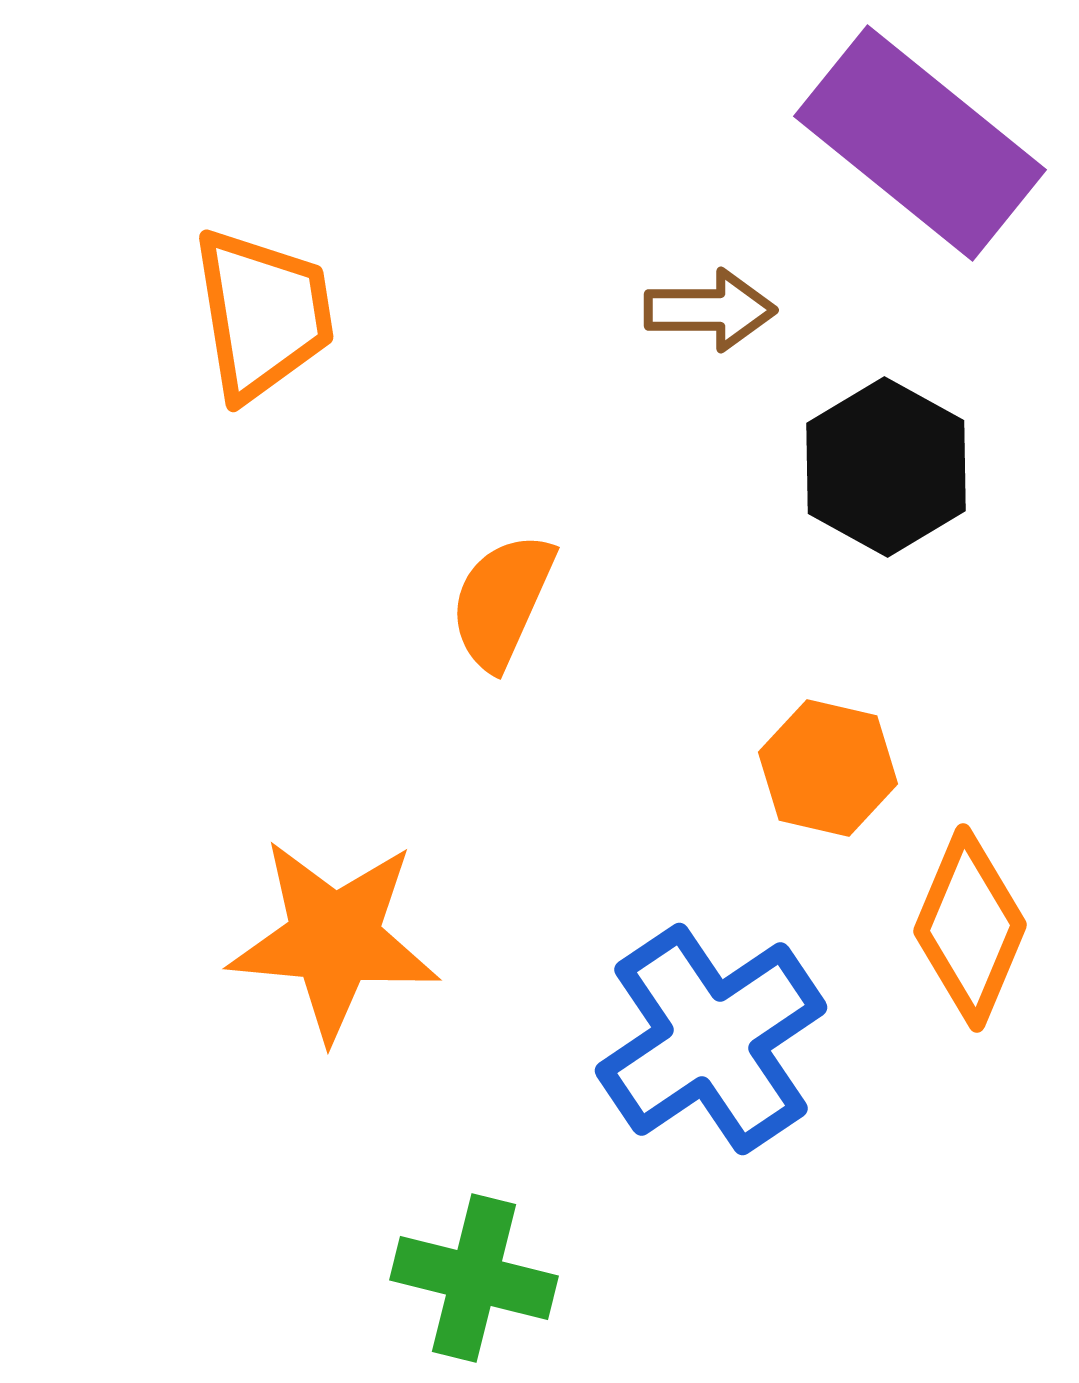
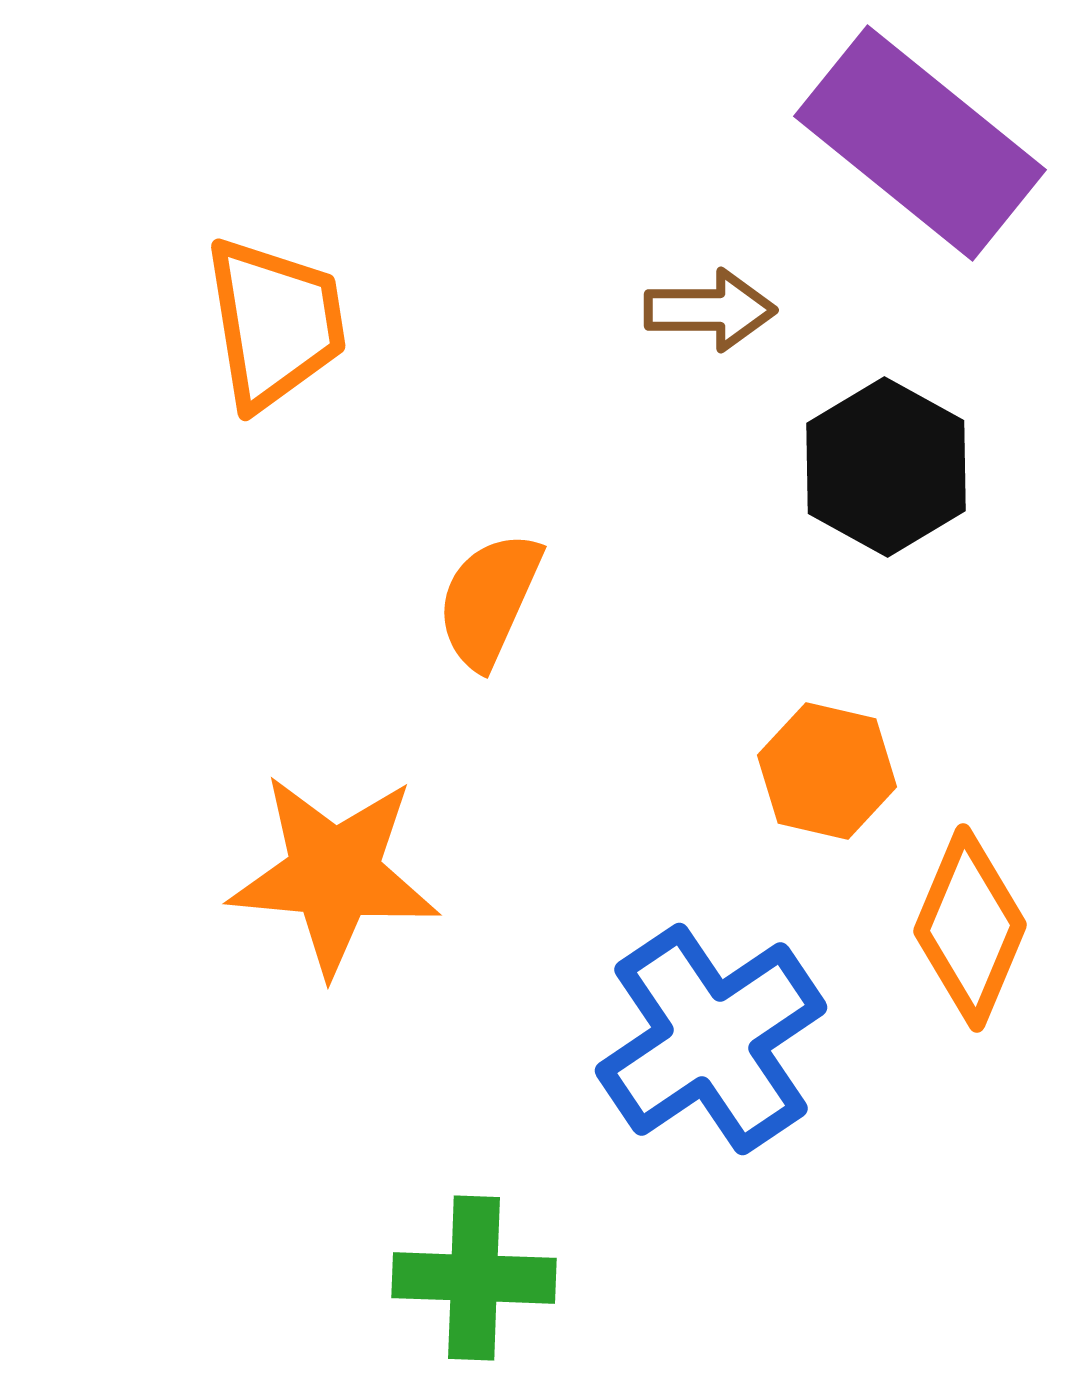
orange trapezoid: moved 12 px right, 9 px down
orange semicircle: moved 13 px left, 1 px up
orange hexagon: moved 1 px left, 3 px down
orange star: moved 65 px up
green cross: rotated 12 degrees counterclockwise
